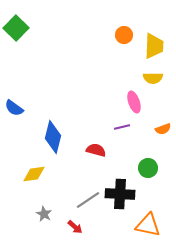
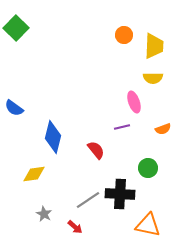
red semicircle: rotated 36 degrees clockwise
